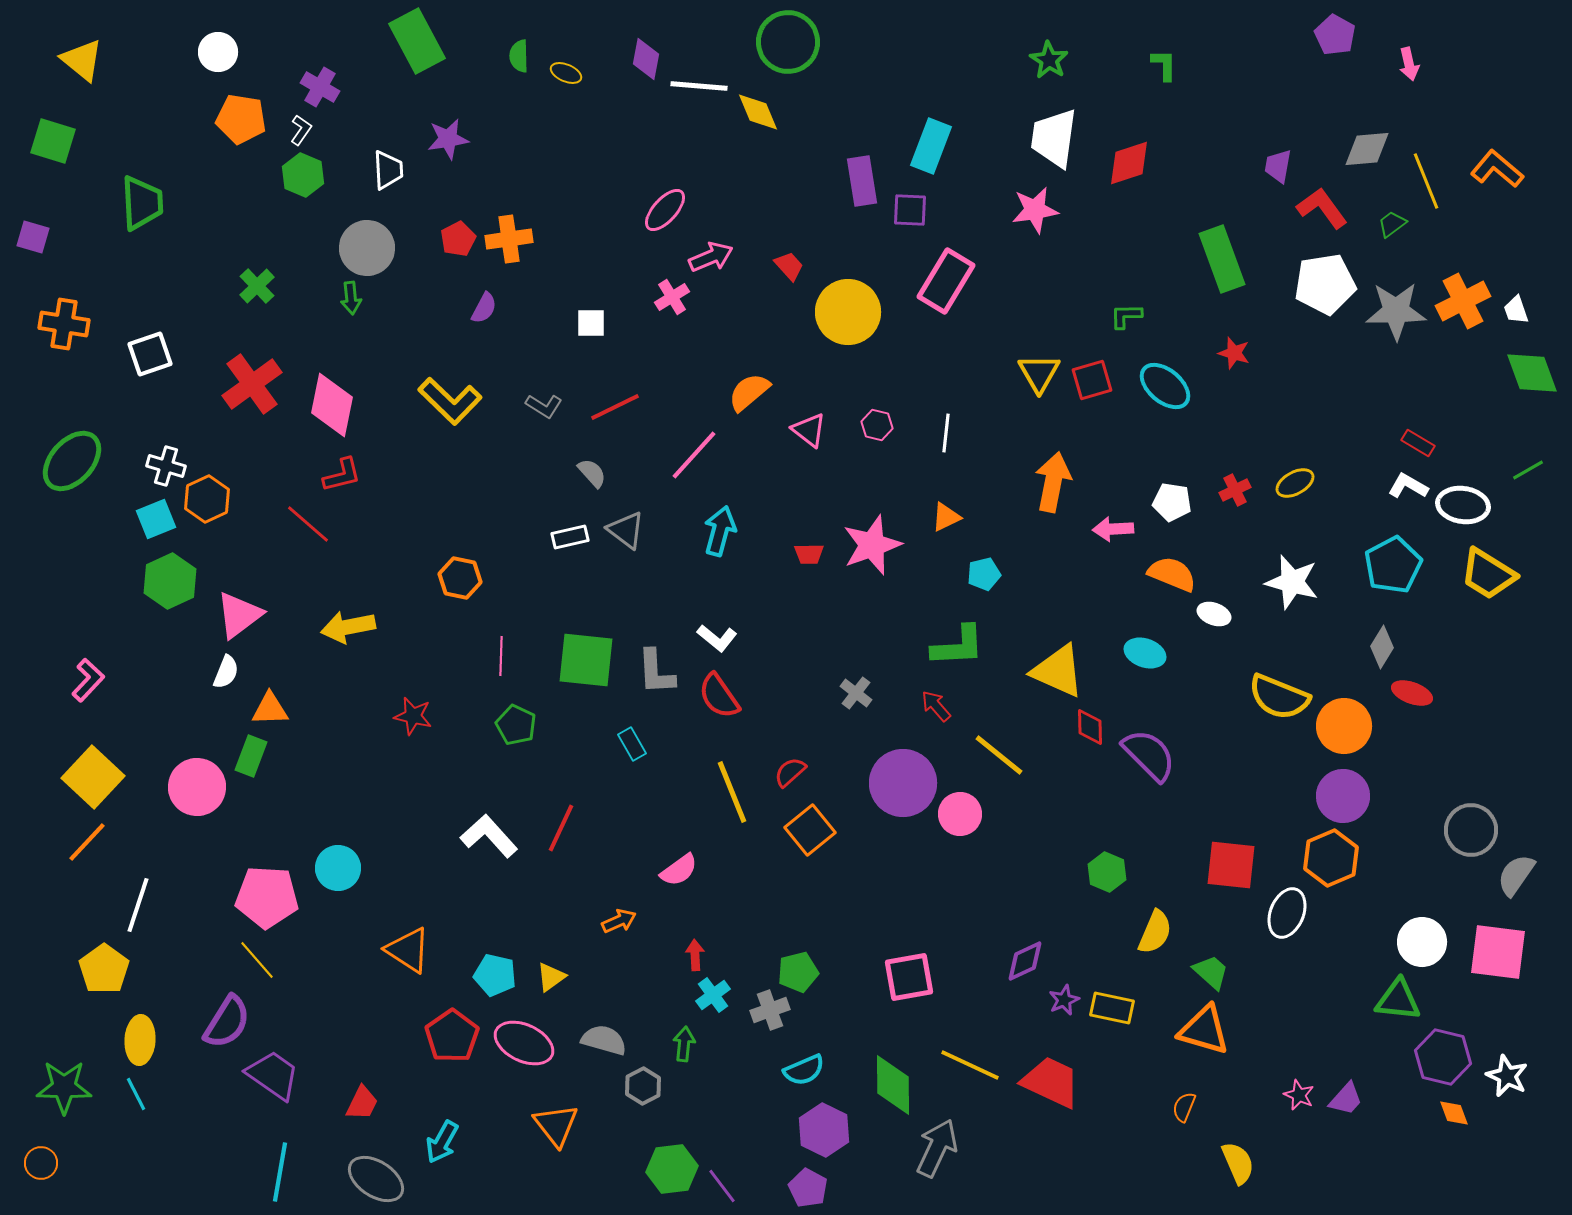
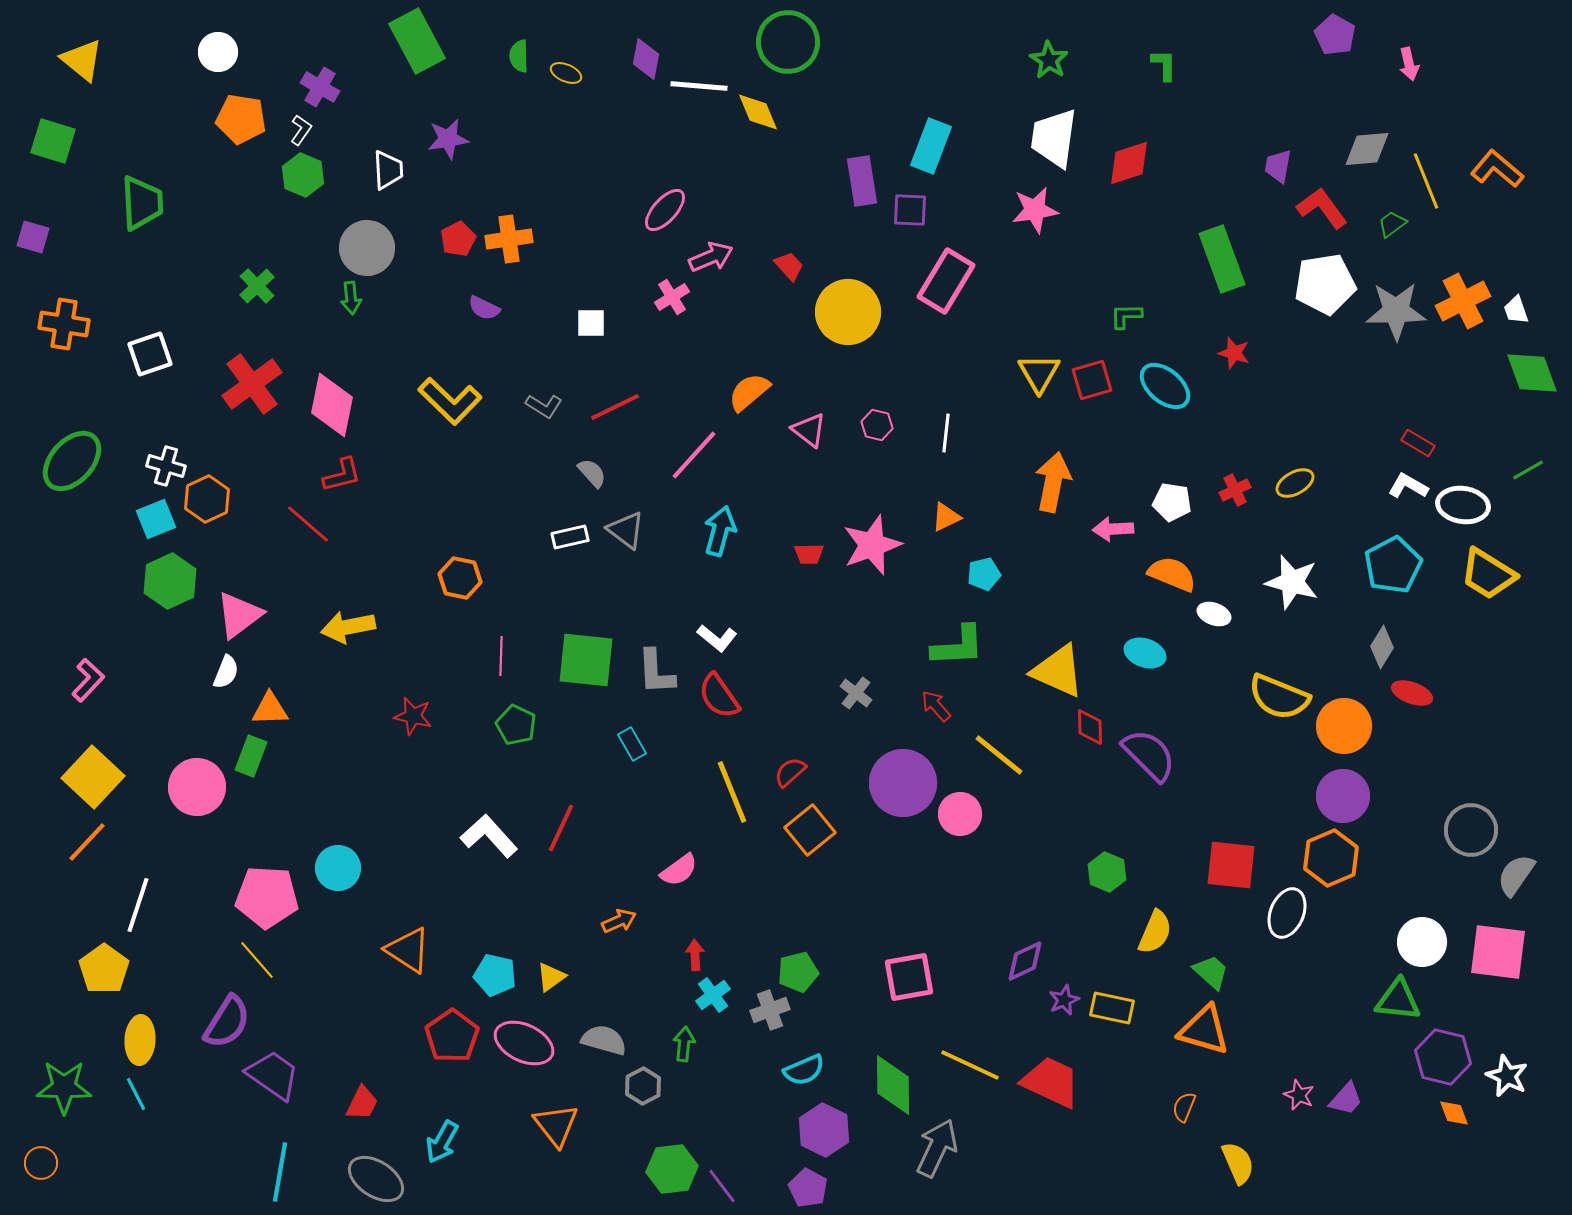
purple semicircle at (484, 308): rotated 88 degrees clockwise
